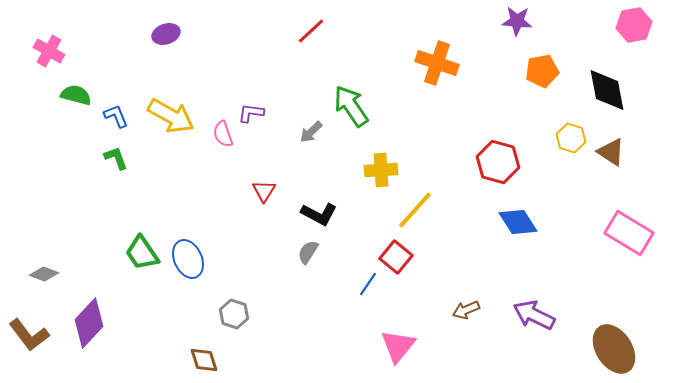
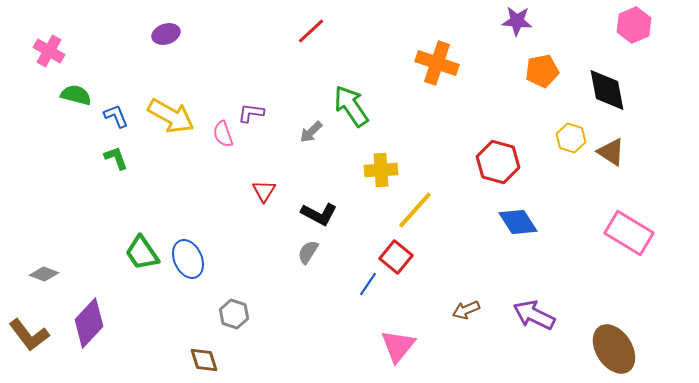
pink hexagon: rotated 12 degrees counterclockwise
